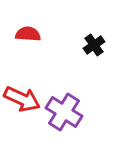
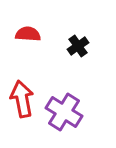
black cross: moved 16 px left, 1 px down
red arrow: rotated 126 degrees counterclockwise
